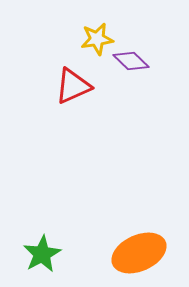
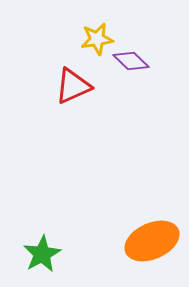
orange ellipse: moved 13 px right, 12 px up
